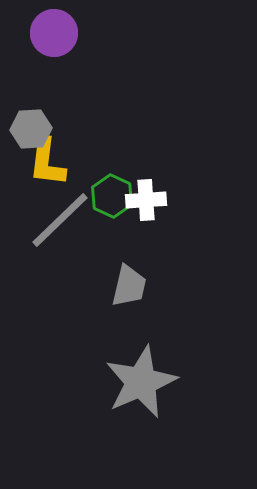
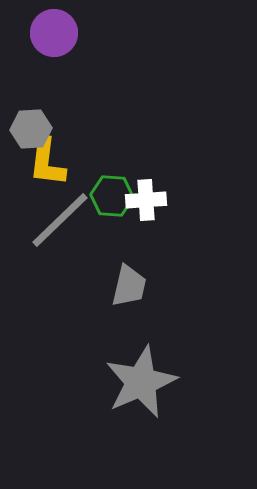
green hexagon: rotated 21 degrees counterclockwise
